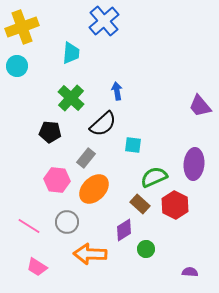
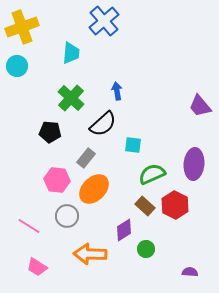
green semicircle: moved 2 px left, 3 px up
brown rectangle: moved 5 px right, 2 px down
gray circle: moved 6 px up
